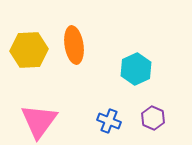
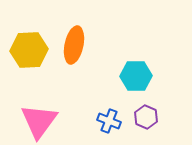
orange ellipse: rotated 21 degrees clockwise
cyan hexagon: moved 7 px down; rotated 24 degrees clockwise
purple hexagon: moved 7 px left, 1 px up
